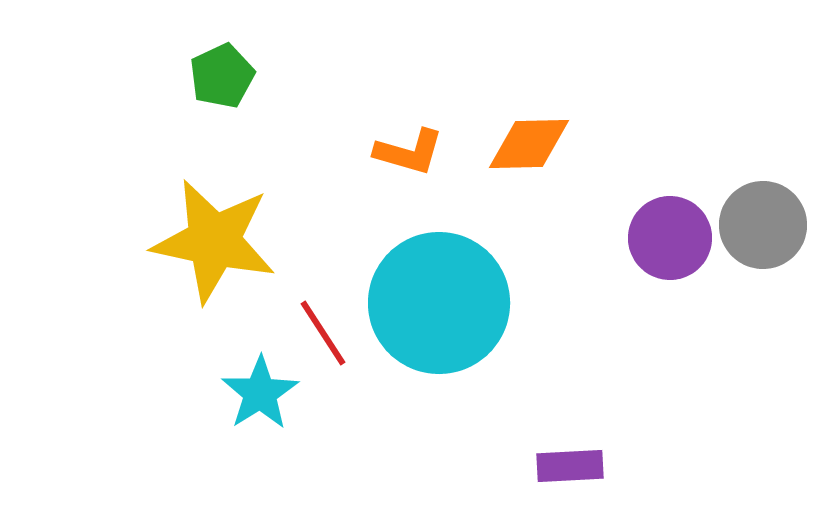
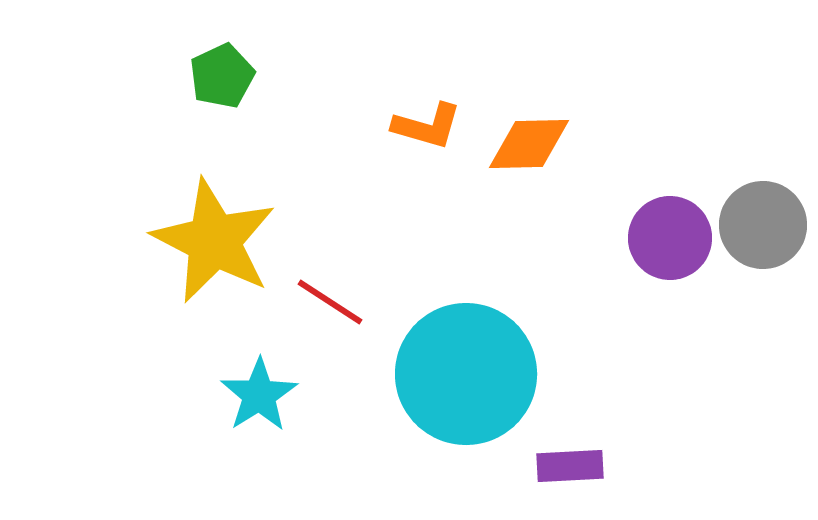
orange L-shape: moved 18 px right, 26 px up
yellow star: rotated 15 degrees clockwise
cyan circle: moved 27 px right, 71 px down
red line: moved 7 px right, 31 px up; rotated 24 degrees counterclockwise
cyan star: moved 1 px left, 2 px down
